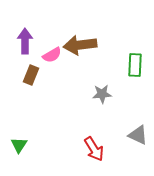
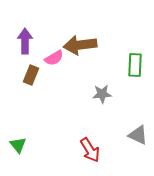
pink semicircle: moved 2 px right, 3 px down
green triangle: moved 1 px left; rotated 12 degrees counterclockwise
red arrow: moved 4 px left, 1 px down
